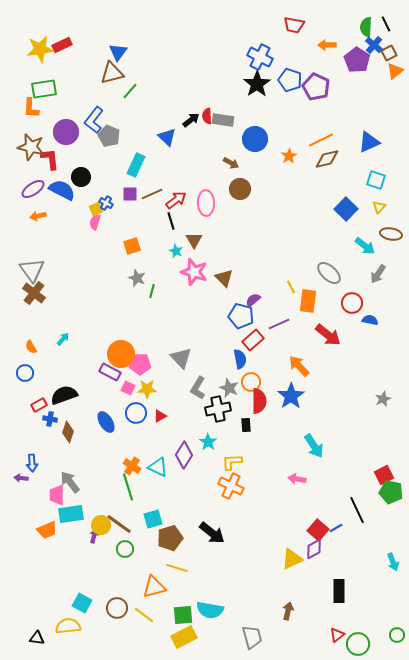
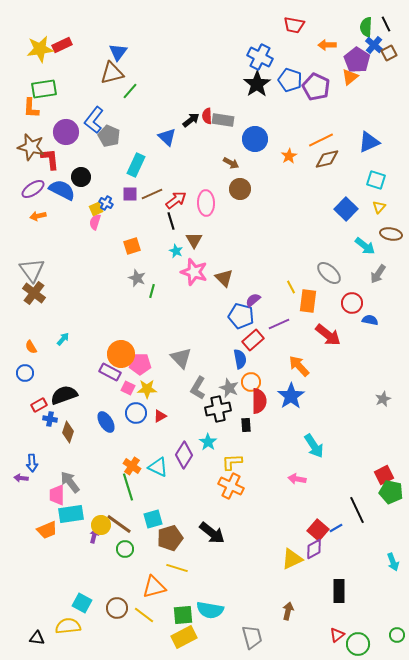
orange triangle at (395, 71): moved 45 px left, 6 px down
